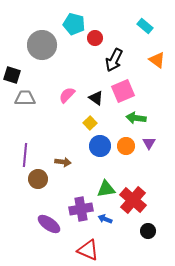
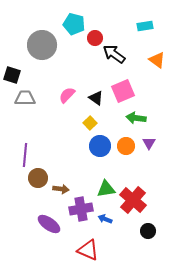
cyan rectangle: rotated 49 degrees counterclockwise
black arrow: moved 6 px up; rotated 100 degrees clockwise
brown arrow: moved 2 px left, 27 px down
brown circle: moved 1 px up
